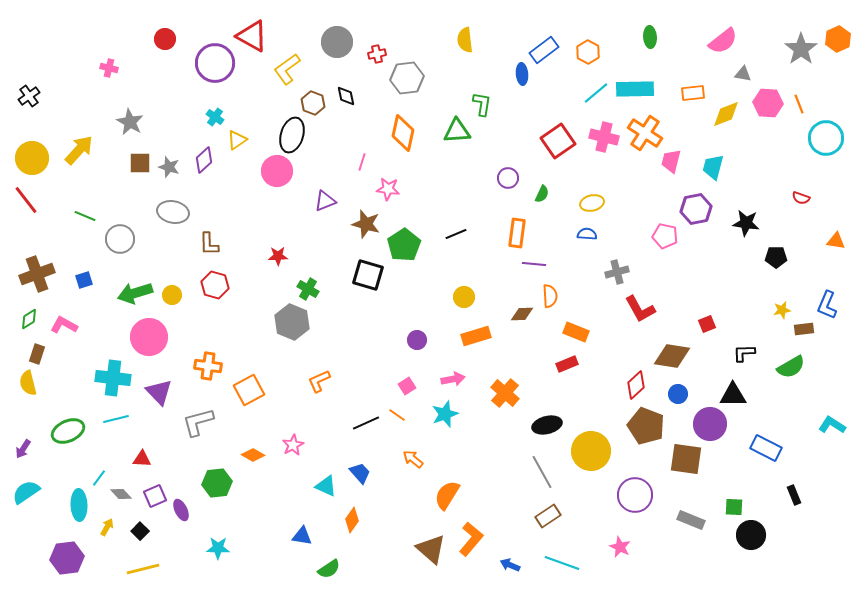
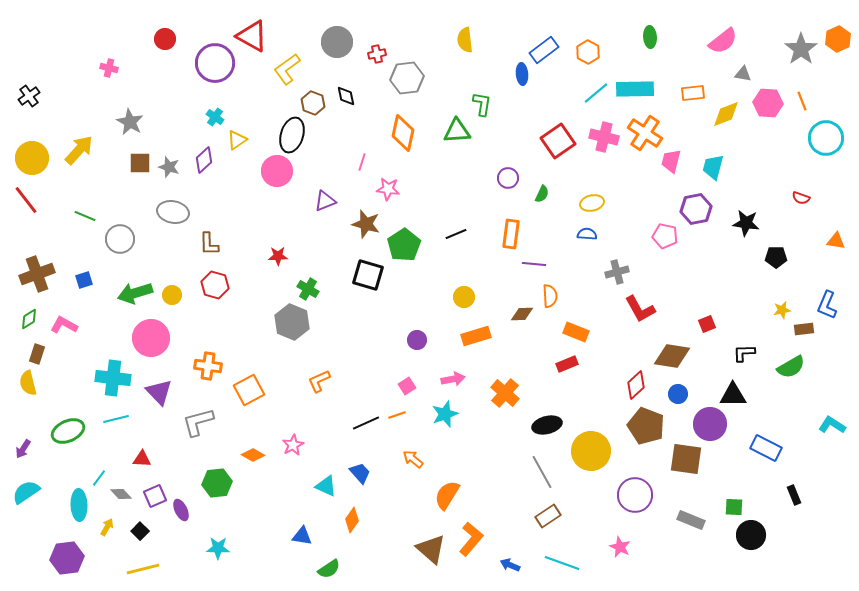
orange line at (799, 104): moved 3 px right, 3 px up
orange rectangle at (517, 233): moved 6 px left, 1 px down
pink circle at (149, 337): moved 2 px right, 1 px down
orange line at (397, 415): rotated 54 degrees counterclockwise
